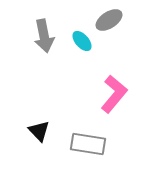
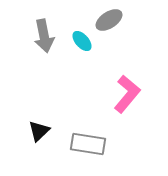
pink L-shape: moved 13 px right
black triangle: rotated 30 degrees clockwise
